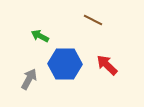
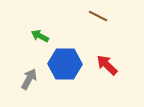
brown line: moved 5 px right, 4 px up
